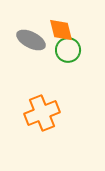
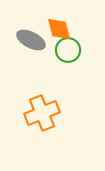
orange diamond: moved 2 px left, 1 px up
